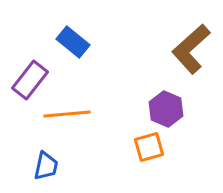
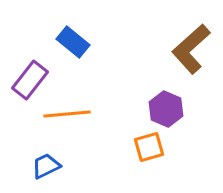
blue trapezoid: rotated 128 degrees counterclockwise
